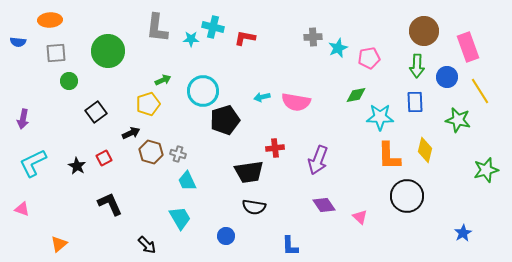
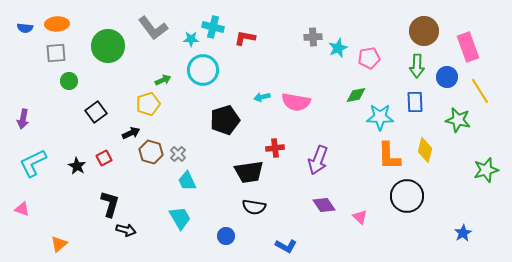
orange ellipse at (50, 20): moved 7 px right, 4 px down
gray L-shape at (157, 28): moved 4 px left; rotated 44 degrees counterclockwise
blue semicircle at (18, 42): moved 7 px right, 14 px up
green circle at (108, 51): moved 5 px up
cyan circle at (203, 91): moved 21 px up
gray cross at (178, 154): rotated 28 degrees clockwise
black L-shape at (110, 204): rotated 40 degrees clockwise
black arrow at (147, 245): moved 21 px left, 15 px up; rotated 30 degrees counterclockwise
blue L-shape at (290, 246): moved 4 px left; rotated 60 degrees counterclockwise
